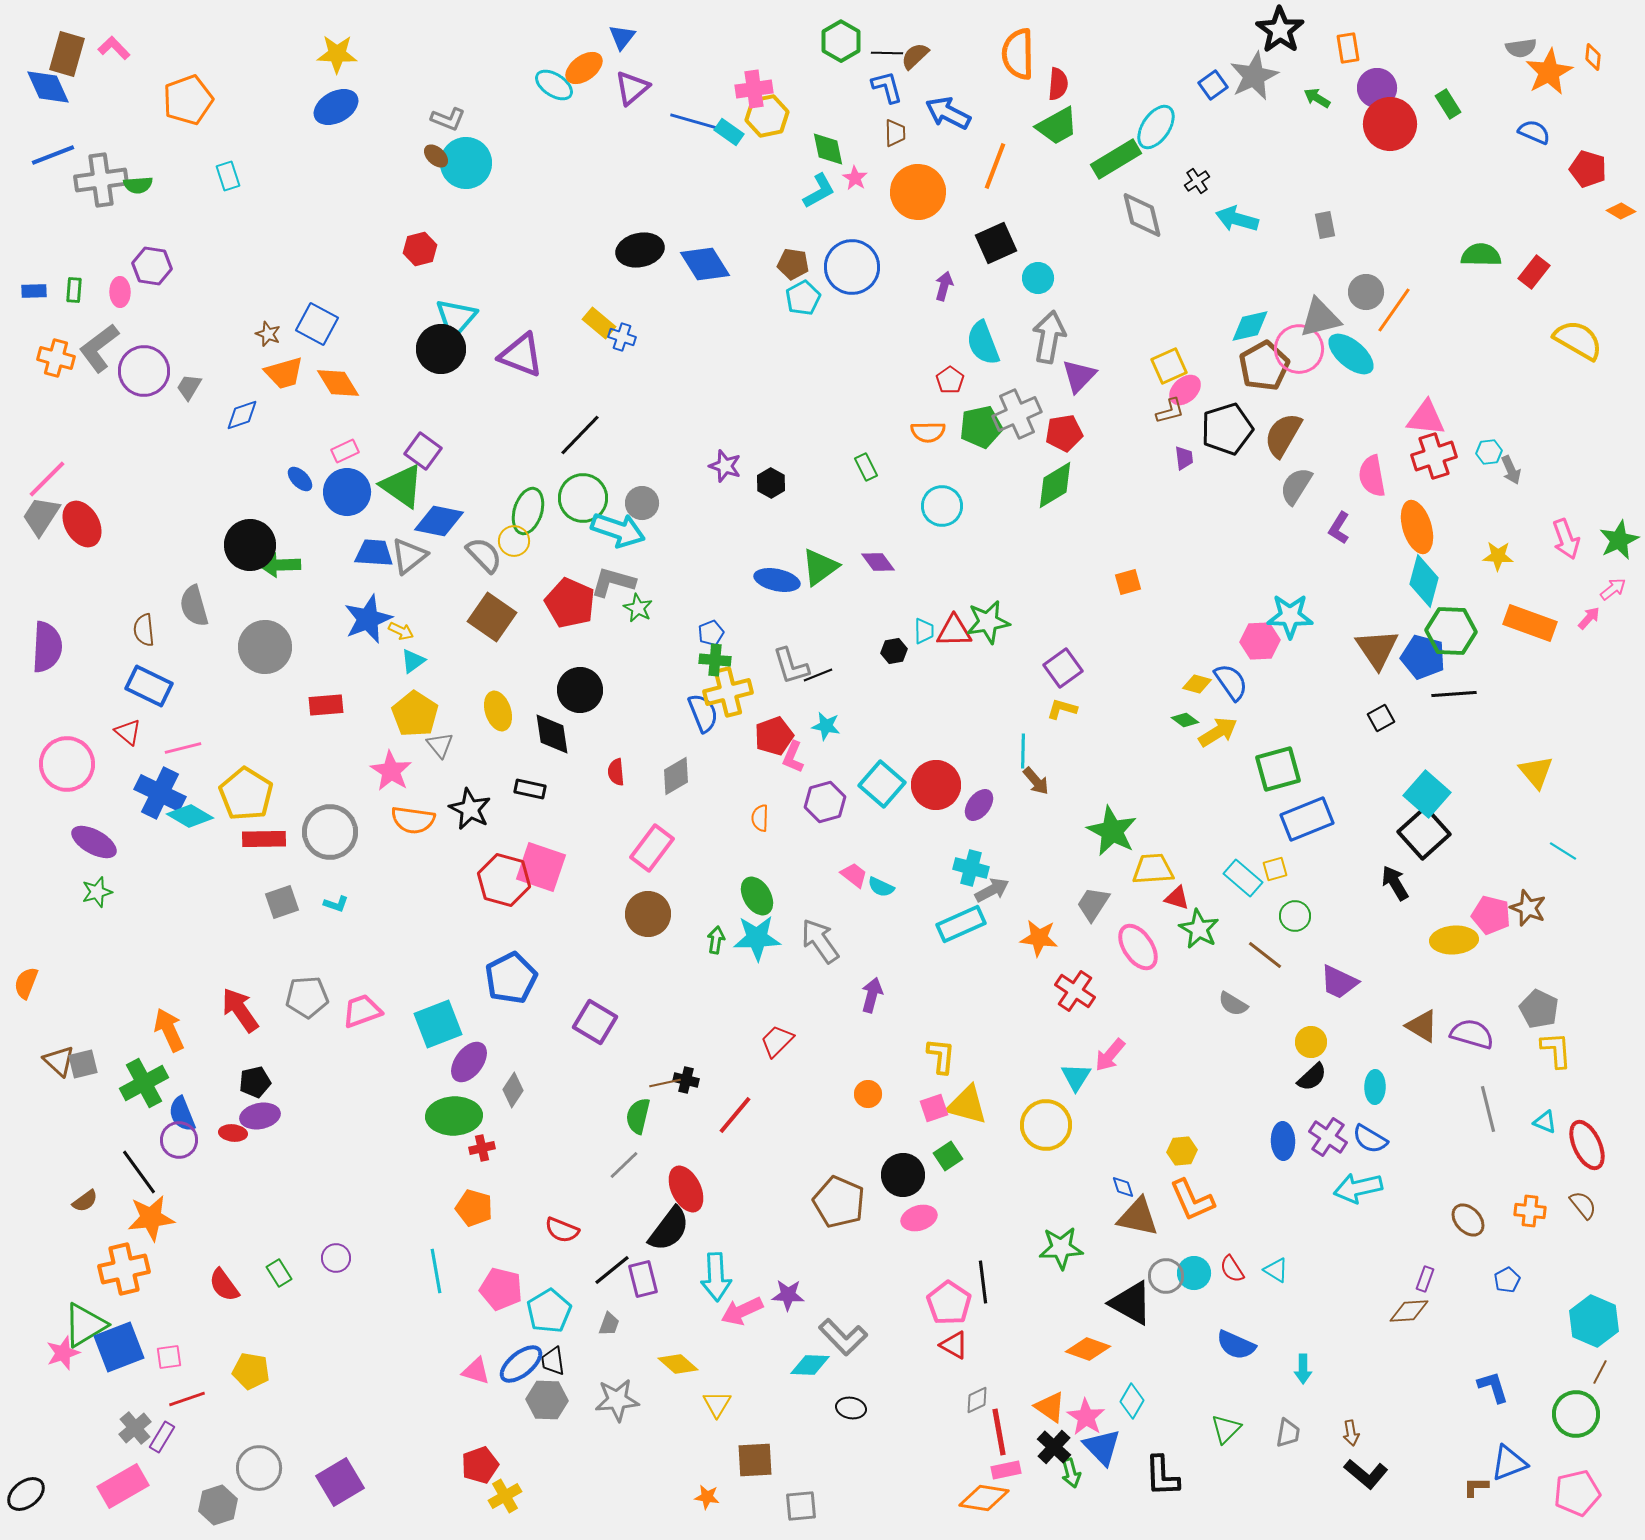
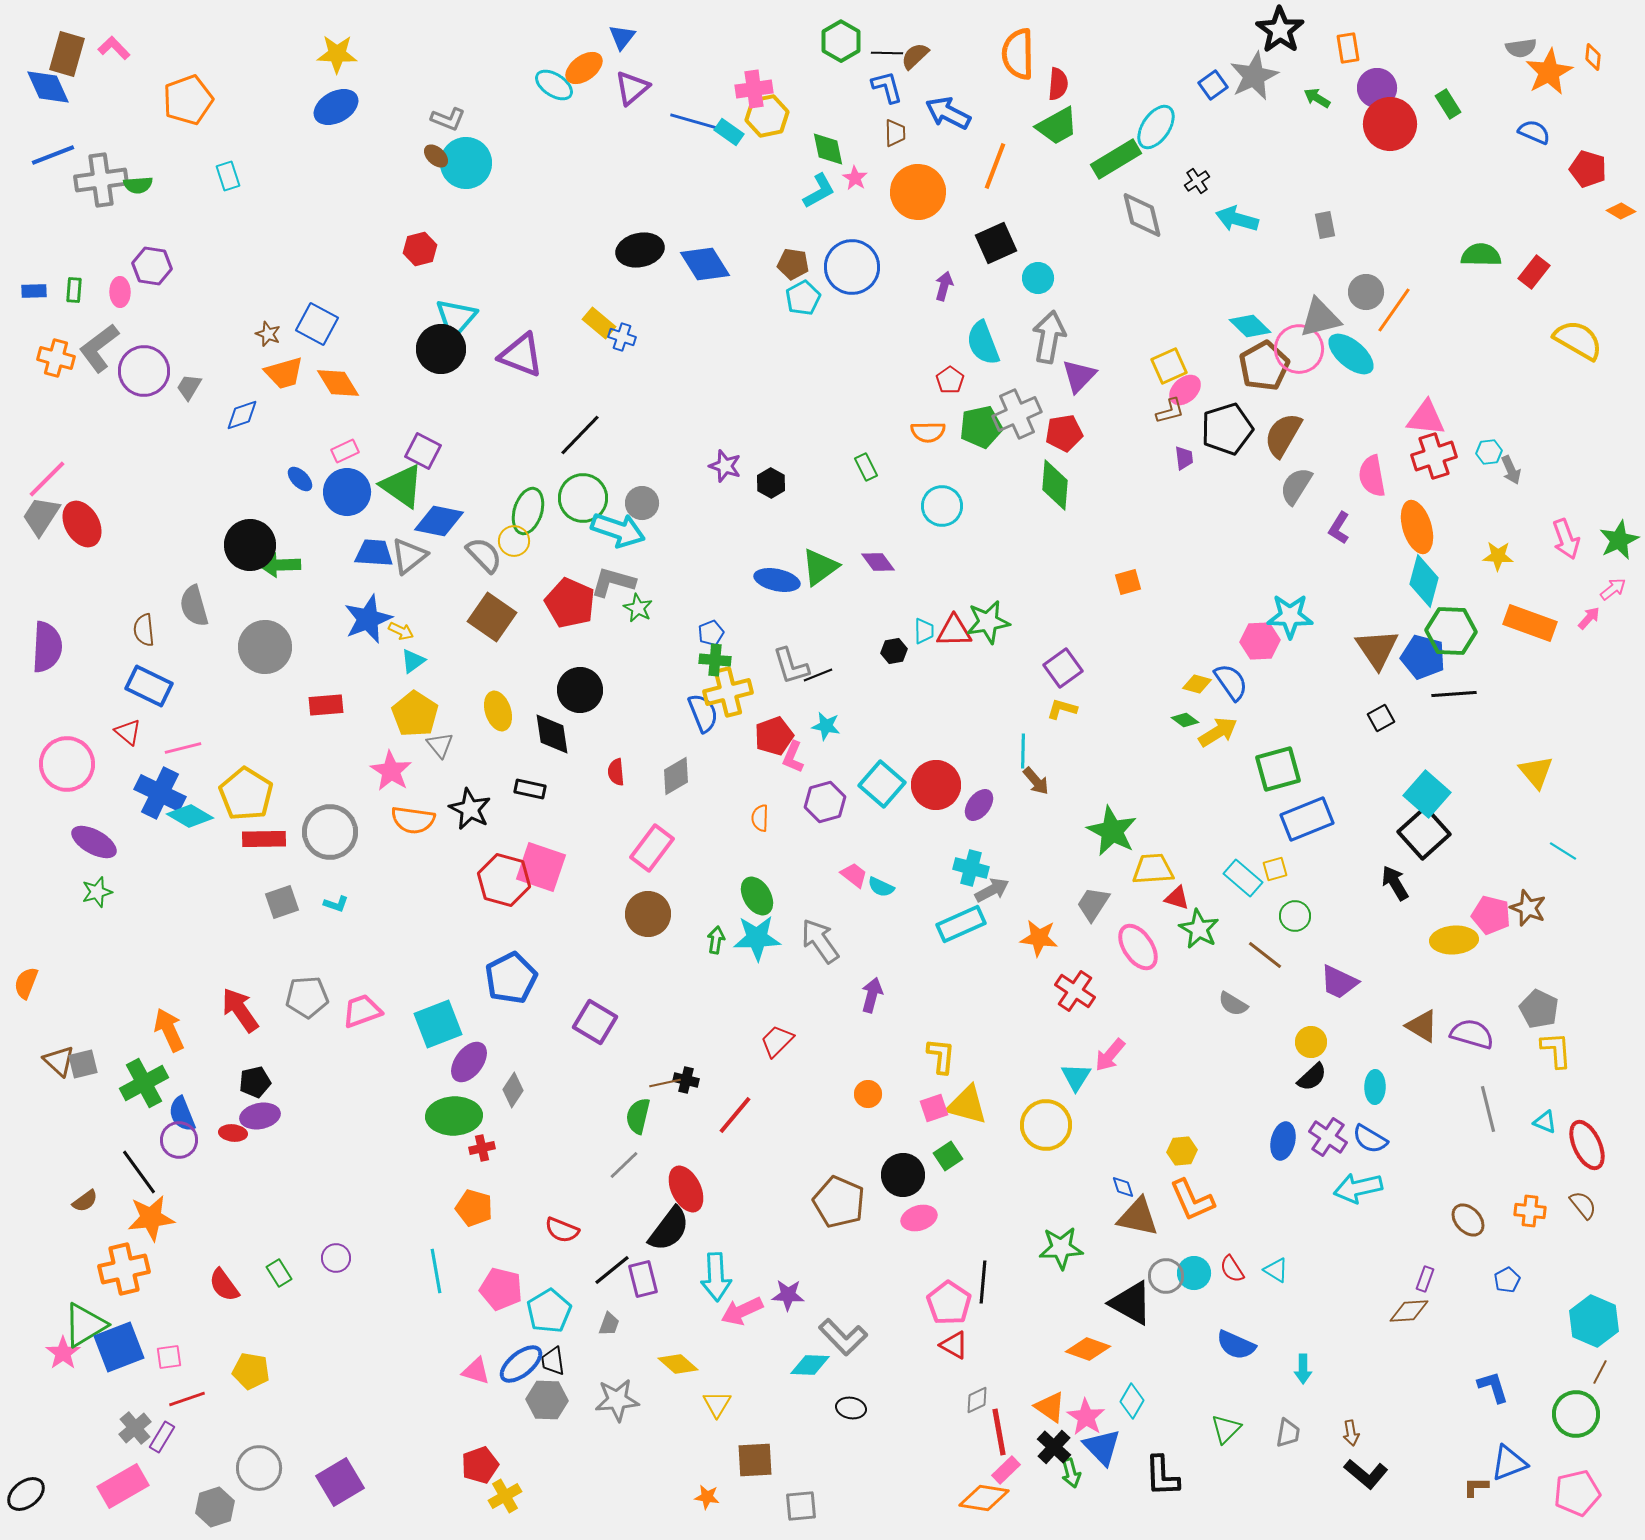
cyan diamond at (1250, 326): rotated 57 degrees clockwise
purple square at (423, 451): rotated 9 degrees counterclockwise
green diamond at (1055, 485): rotated 54 degrees counterclockwise
blue ellipse at (1283, 1141): rotated 15 degrees clockwise
black line at (983, 1282): rotated 12 degrees clockwise
pink star at (63, 1353): rotated 16 degrees counterclockwise
pink rectangle at (1006, 1470): rotated 32 degrees counterclockwise
gray hexagon at (218, 1505): moved 3 px left, 2 px down
